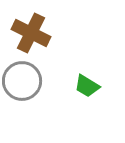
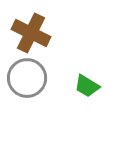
gray circle: moved 5 px right, 3 px up
